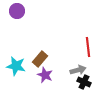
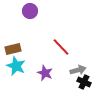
purple circle: moved 13 px right
red line: moved 27 px left; rotated 36 degrees counterclockwise
brown rectangle: moved 27 px left, 10 px up; rotated 35 degrees clockwise
cyan star: rotated 12 degrees clockwise
purple star: moved 2 px up
